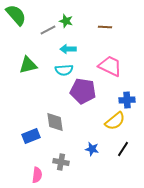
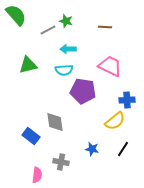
blue rectangle: rotated 60 degrees clockwise
